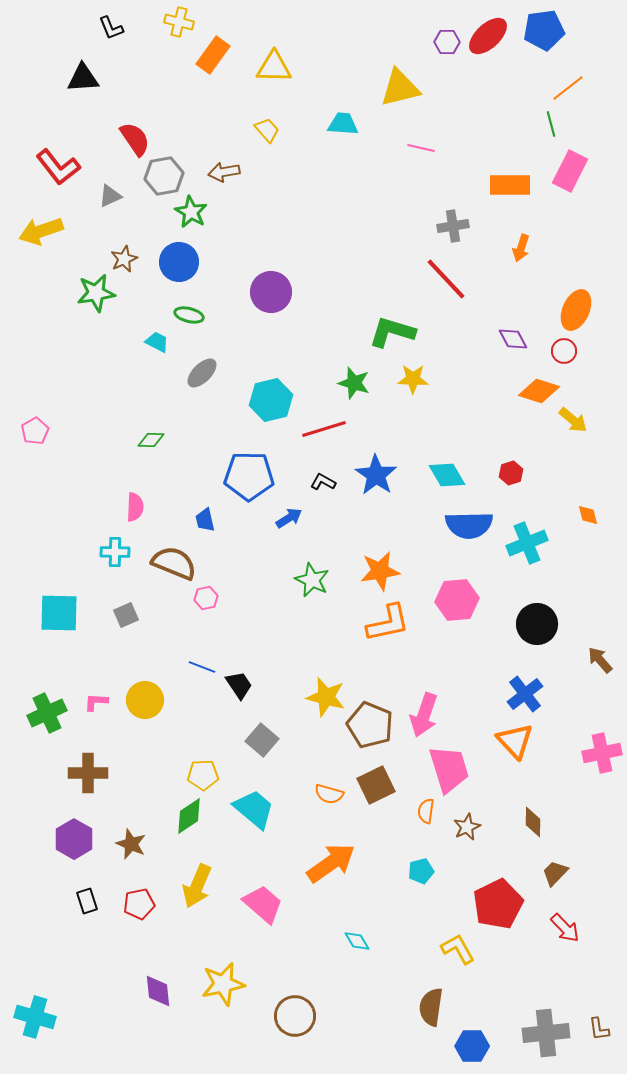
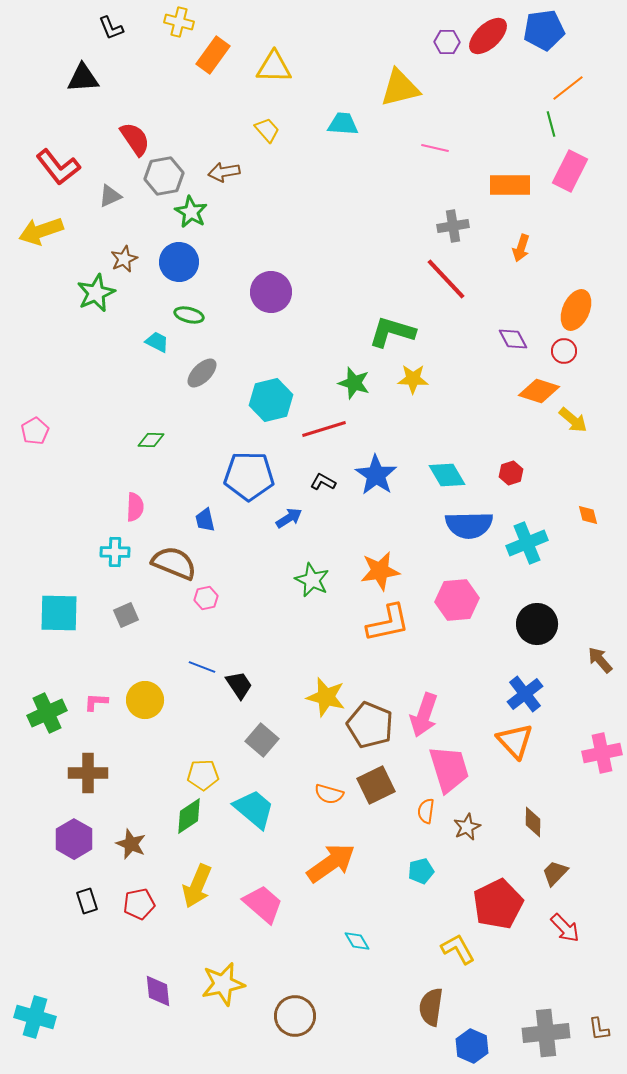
pink line at (421, 148): moved 14 px right
green star at (96, 293): rotated 15 degrees counterclockwise
blue hexagon at (472, 1046): rotated 24 degrees clockwise
